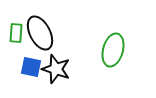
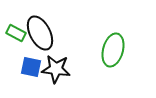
green rectangle: rotated 66 degrees counterclockwise
black star: rotated 12 degrees counterclockwise
